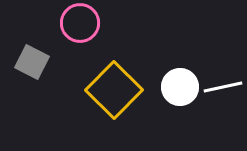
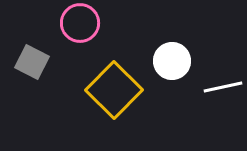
white circle: moved 8 px left, 26 px up
